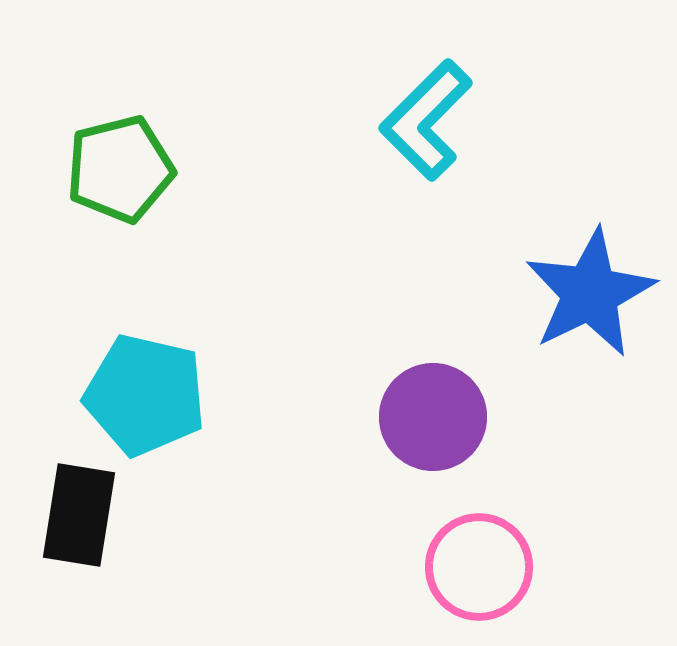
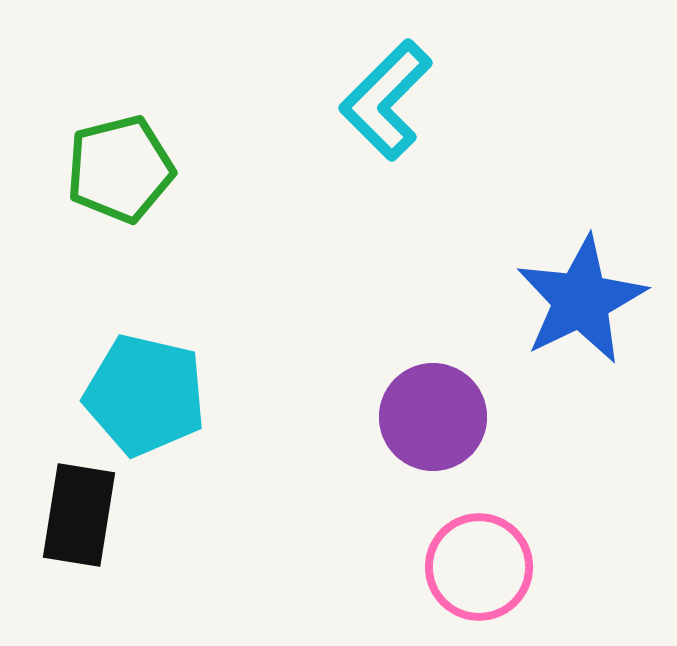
cyan L-shape: moved 40 px left, 20 px up
blue star: moved 9 px left, 7 px down
